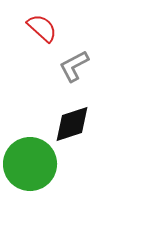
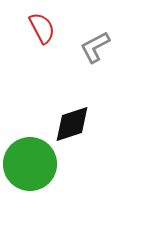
red semicircle: rotated 20 degrees clockwise
gray L-shape: moved 21 px right, 19 px up
